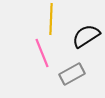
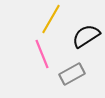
yellow line: rotated 28 degrees clockwise
pink line: moved 1 px down
